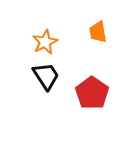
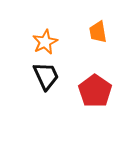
black trapezoid: rotated 8 degrees clockwise
red pentagon: moved 3 px right, 2 px up
